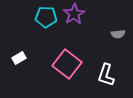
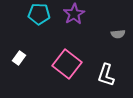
cyan pentagon: moved 7 px left, 3 px up
white rectangle: rotated 24 degrees counterclockwise
